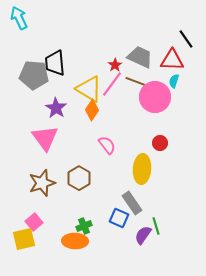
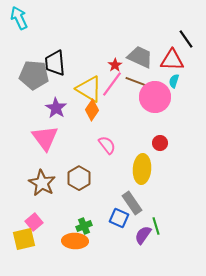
brown star: rotated 24 degrees counterclockwise
